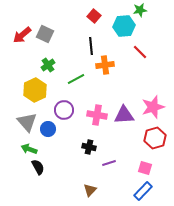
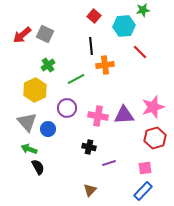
green star: moved 3 px right
purple circle: moved 3 px right, 2 px up
pink cross: moved 1 px right, 1 px down
pink square: rotated 24 degrees counterclockwise
